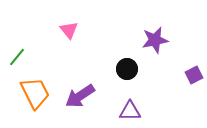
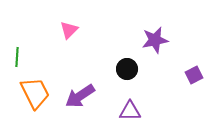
pink triangle: rotated 24 degrees clockwise
green line: rotated 36 degrees counterclockwise
